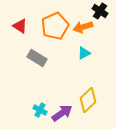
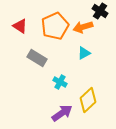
cyan cross: moved 20 px right, 28 px up
